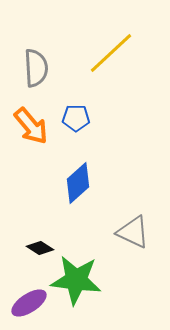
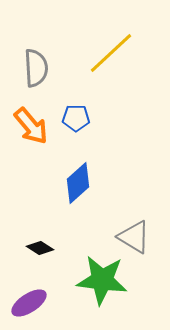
gray triangle: moved 1 px right, 5 px down; rotated 6 degrees clockwise
green star: moved 26 px right
